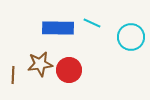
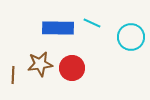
red circle: moved 3 px right, 2 px up
